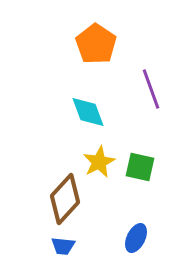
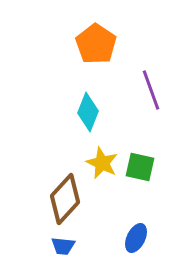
purple line: moved 1 px down
cyan diamond: rotated 42 degrees clockwise
yellow star: moved 3 px right, 1 px down; rotated 20 degrees counterclockwise
